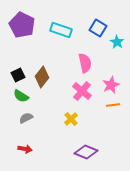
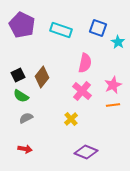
blue square: rotated 12 degrees counterclockwise
cyan star: moved 1 px right
pink semicircle: rotated 24 degrees clockwise
pink star: moved 2 px right
